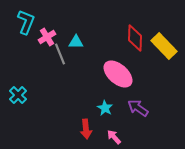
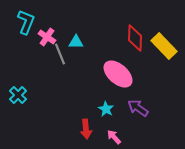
pink cross: rotated 24 degrees counterclockwise
cyan star: moved 1 px right, 1 px down
